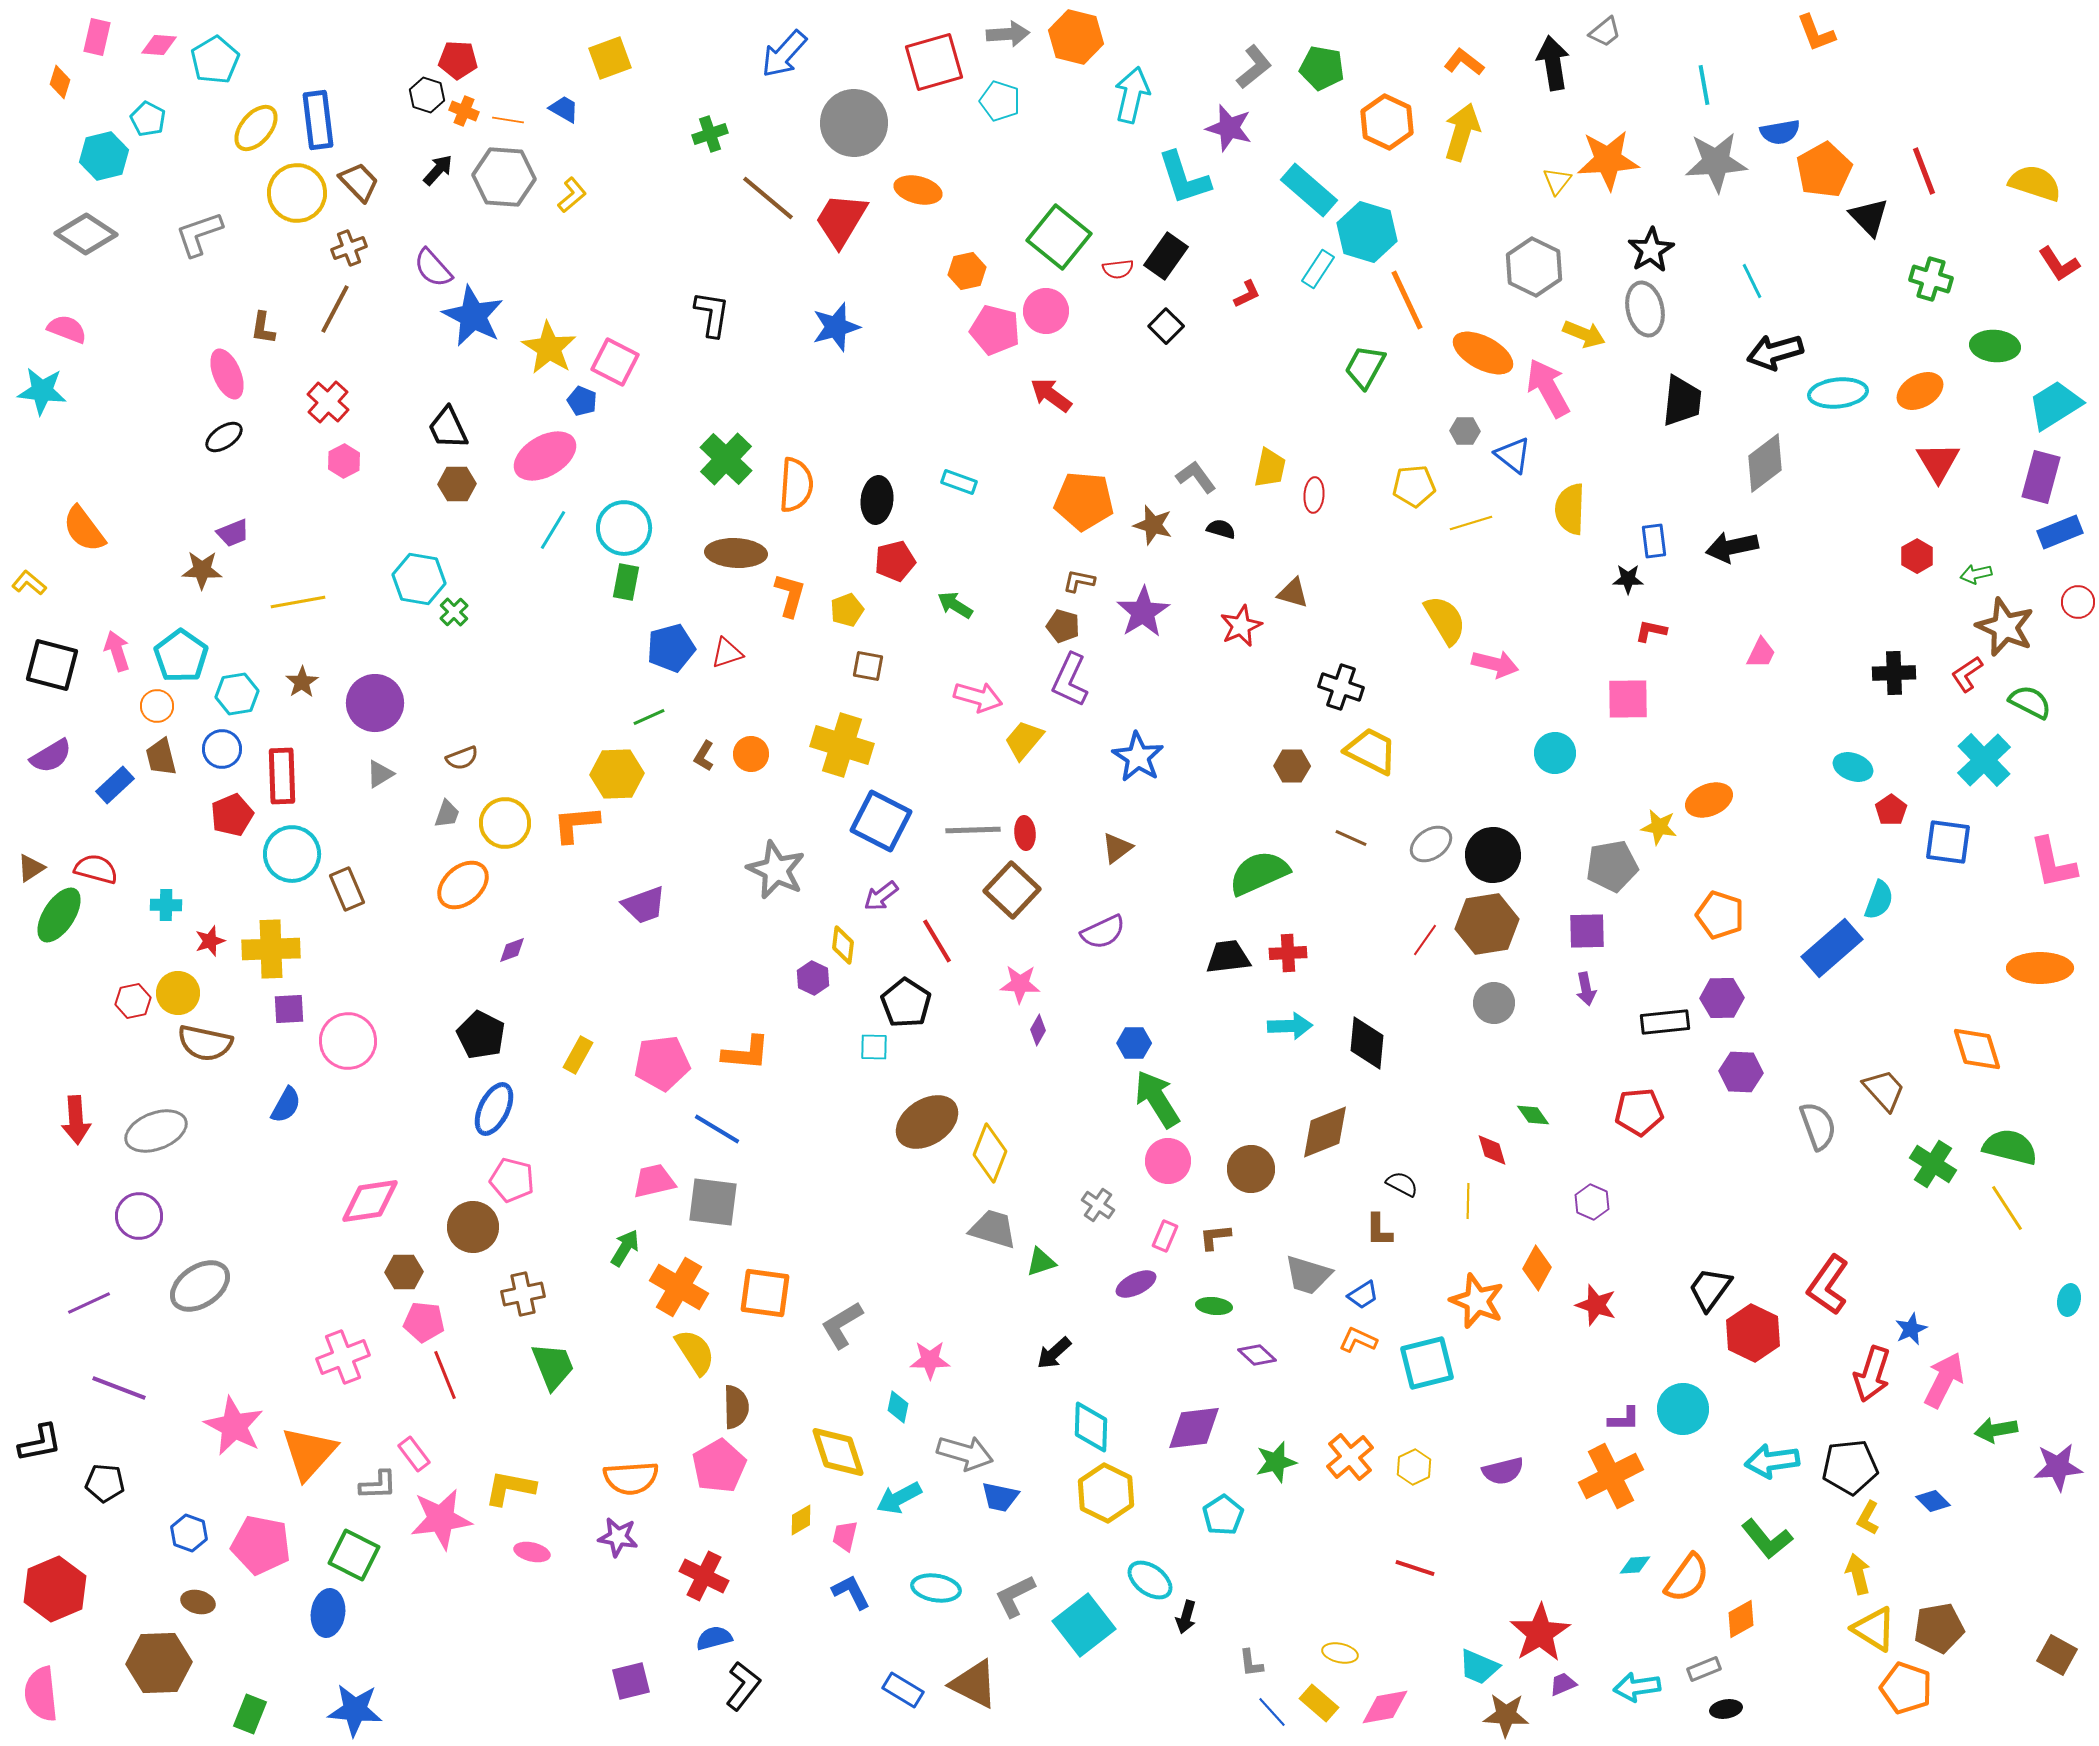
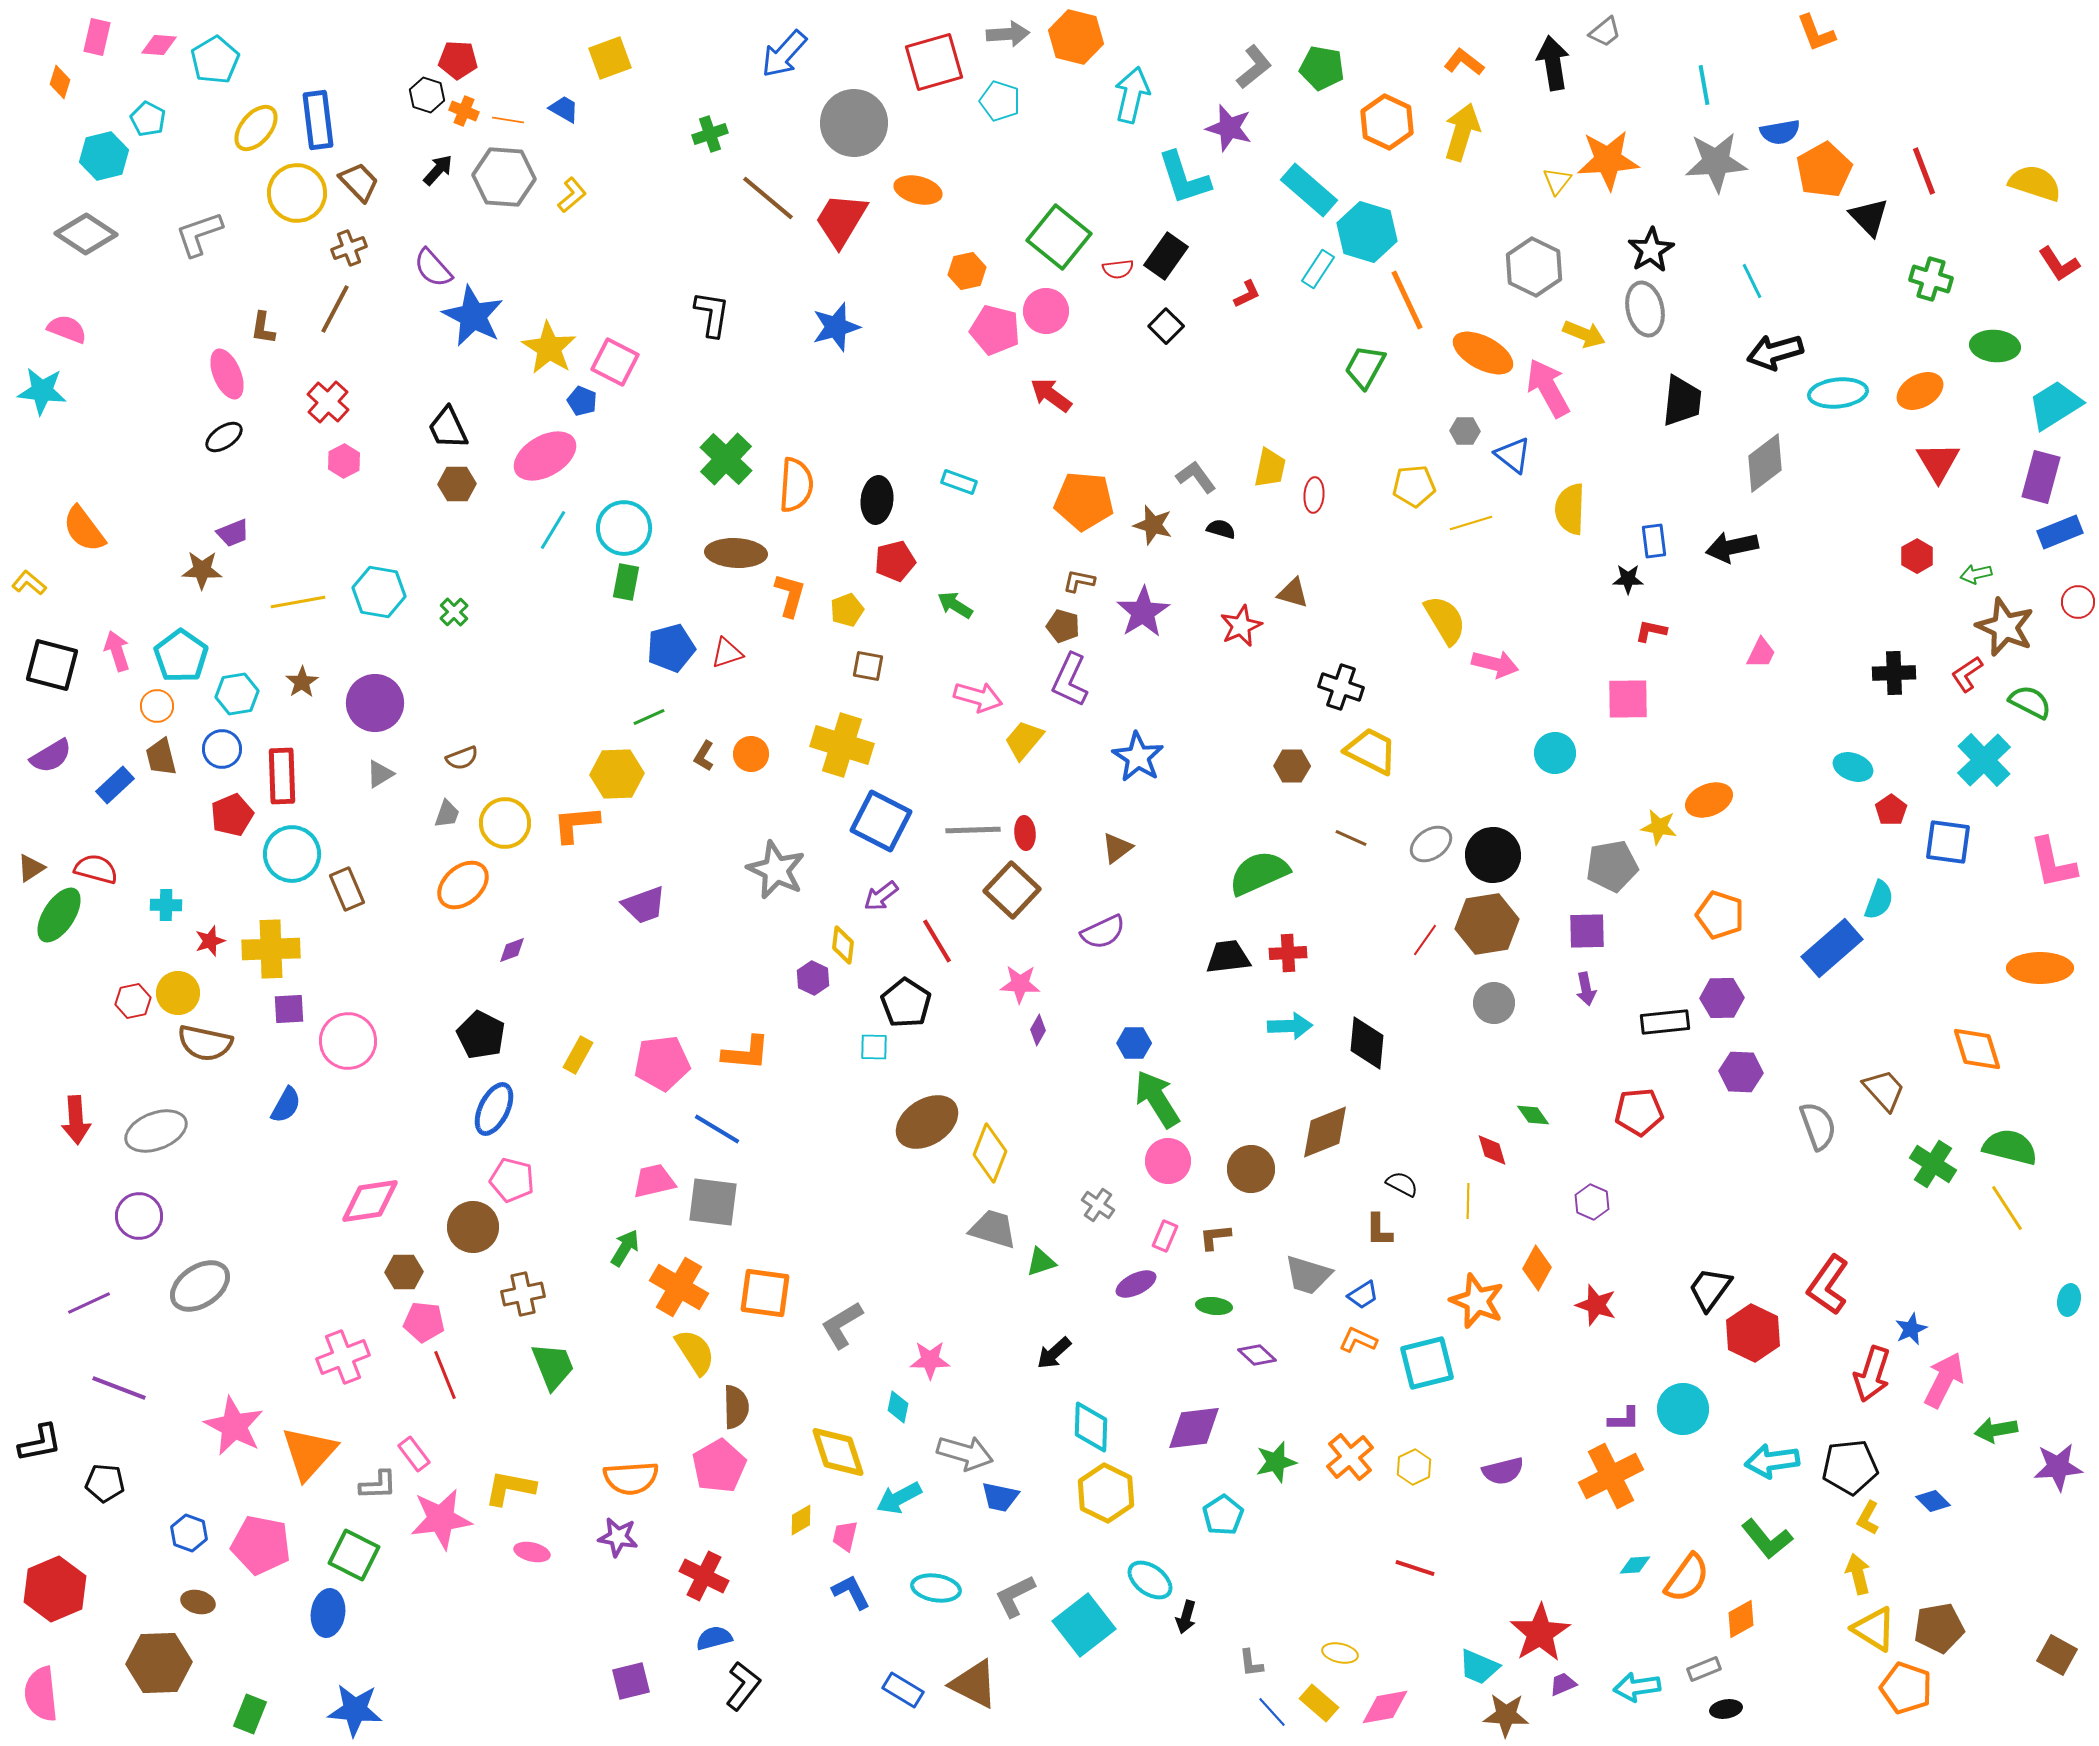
cyan hexagon at (419, 579): moved 40 px left, 13 px down
